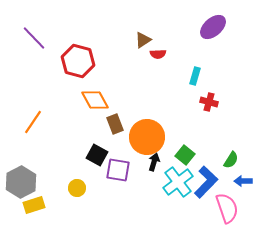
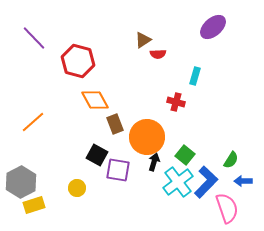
red cross: moved 33 px left
orange line: rotated 15 degrees clockwise
